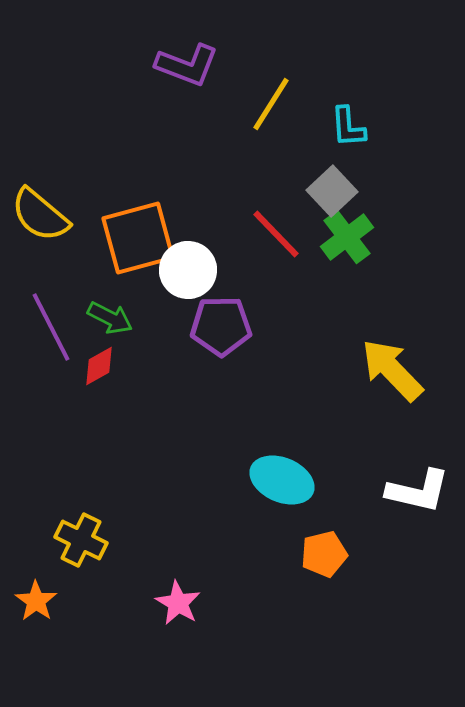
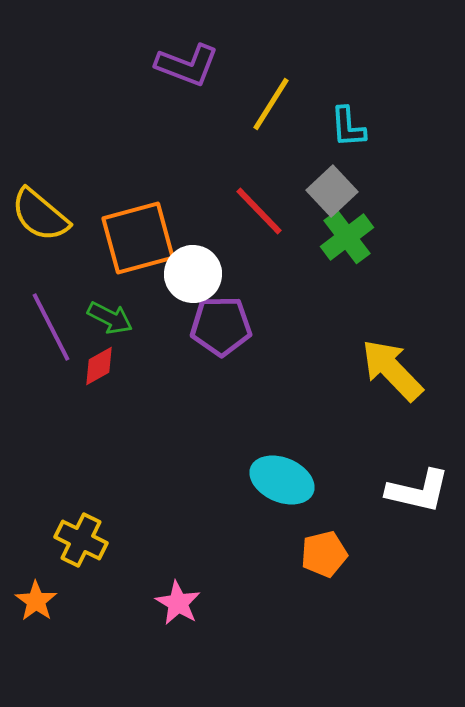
red line: moved 17 px left, 23 px up
white circle: moved 5 px right, 4 px down
